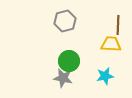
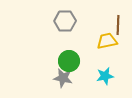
gray hexagon: rotated 15 degrees clockwise
yellow trapezoid: moved 4 px left, 3 px up; rotated 15 degrees counterclockwise
